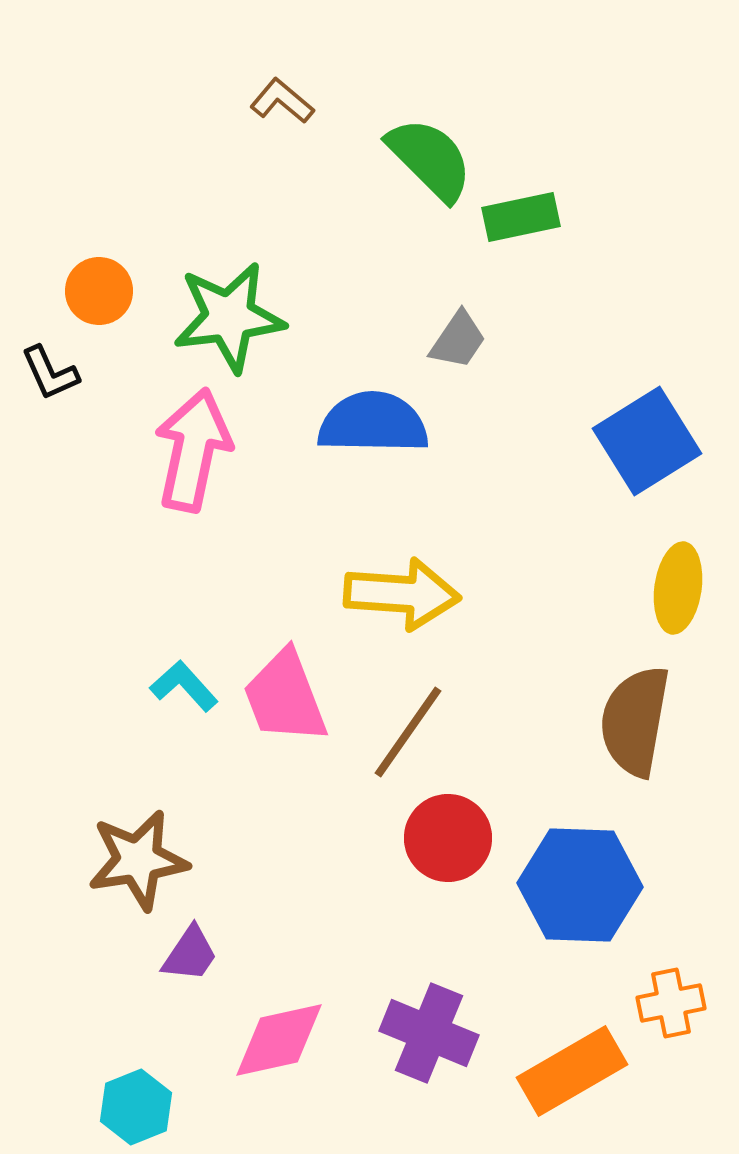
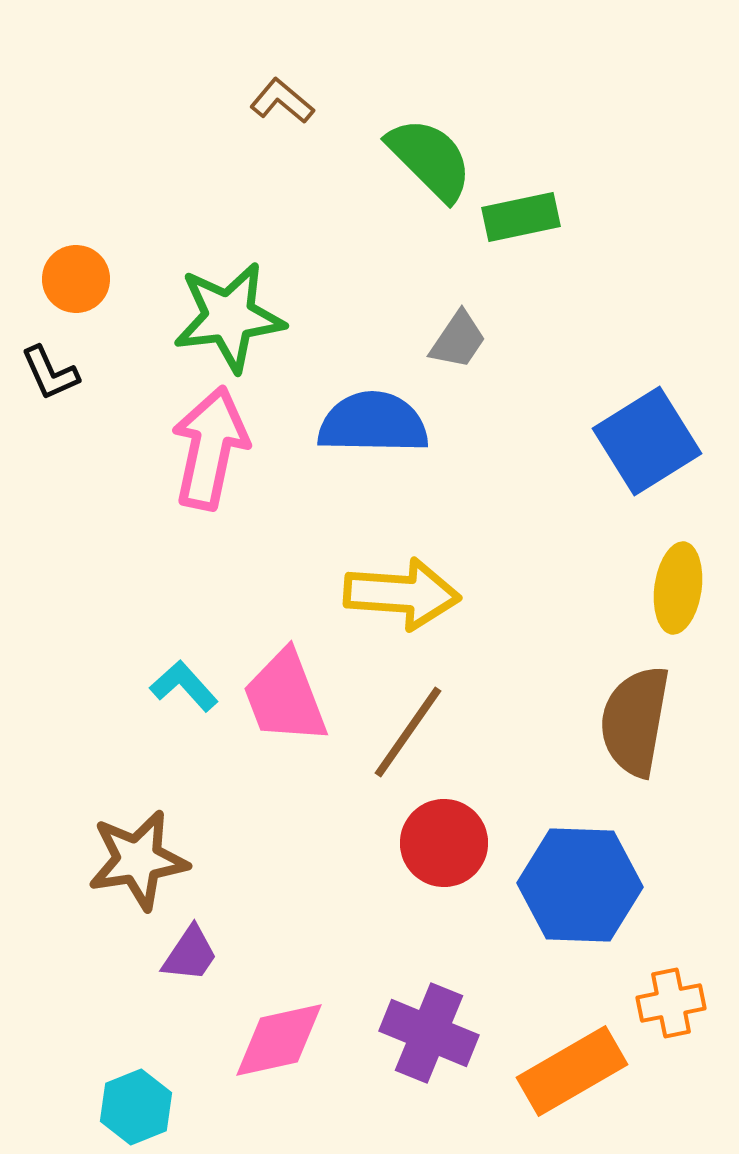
orange circle: moved 23 px left, 12 px up
pink arrow: moved 17 px right, 2 px up
red circle: moved 4 px left, 5 px down
